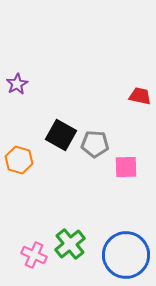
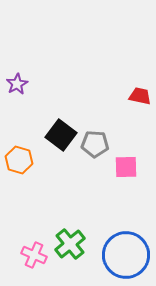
black square: rotated 8 degrees clockwise
